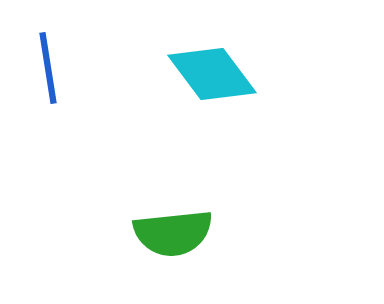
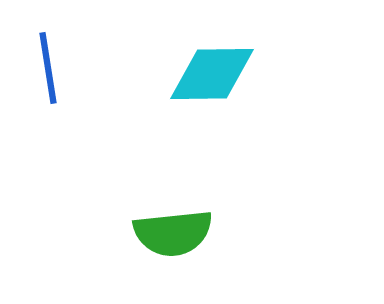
cyan diamond: rotated 54 degrees counterclockwise
